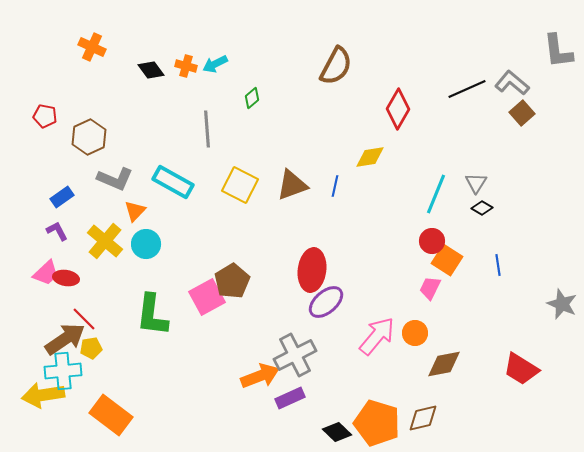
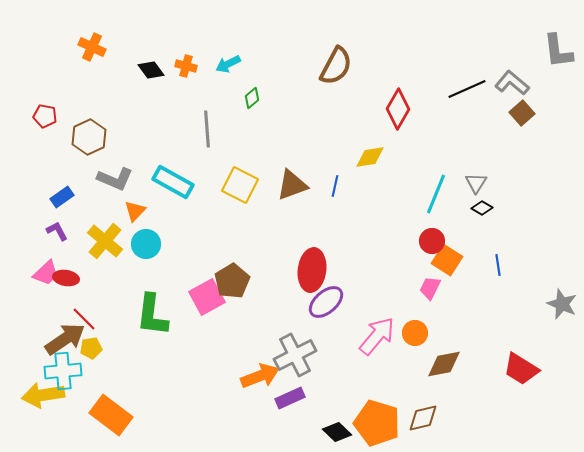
cyan arrow at (215, 64): moved 13 px right
